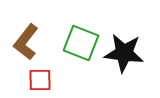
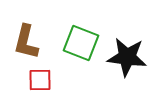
brown L-shape: rotated 24 degrees counterclockwise
black star: moved 3 px right, 4 px down
